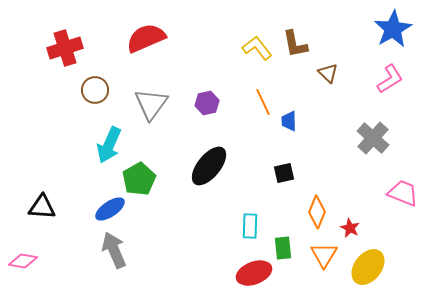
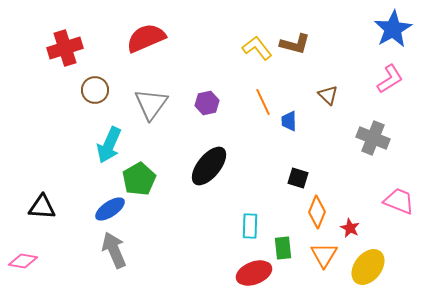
brown L-shape: rotated 64 degrees counterclockwise
brown triangle: moved 22 px down
gray cross: rotated 20 degrees counterclockwise
black square: moved 14 px right, 5 px down; rotated 30 degrees clockwise
pink trapezoid: moved 4 px left, 8 px down
